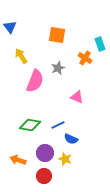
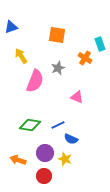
blue triangle: moved 1 px right; rotated 48 degrees clockwise
